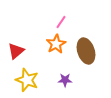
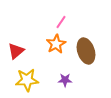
yellow star: rotated 25 degrees counterclockwise
